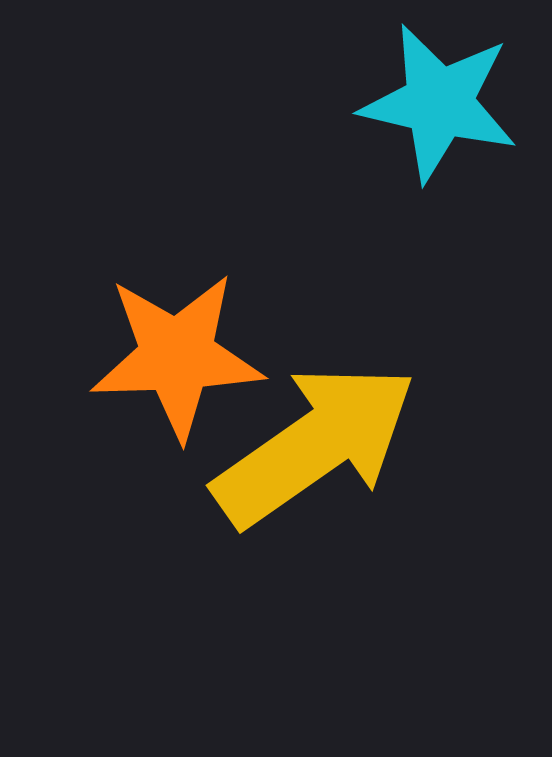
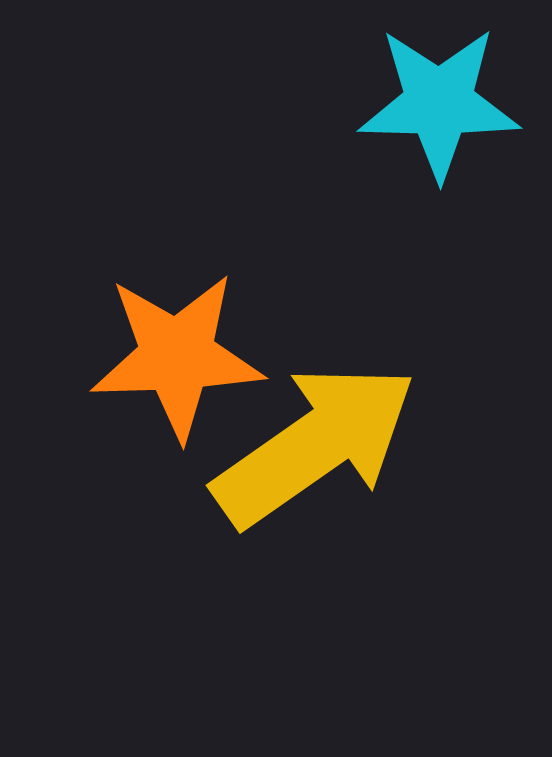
cyan star: rotated 12 degrees counterclockwise
